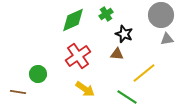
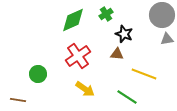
gray circle: moved 1 px right
yellow line: moved 1 px down; rotated 60 degrees clockwise
brown line: moved 8 px down
